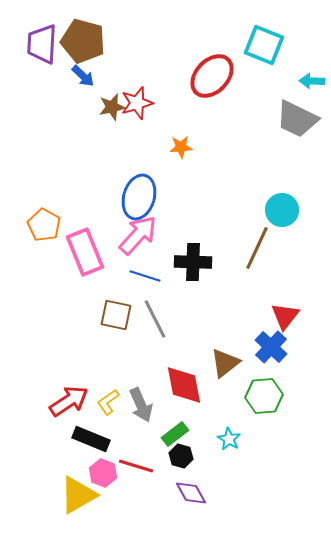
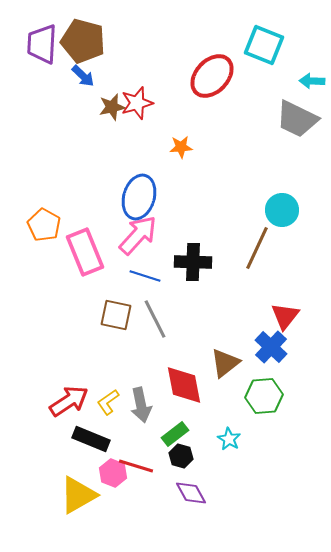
gray arrow: rotated 12 degrees clockwise
pink hexagon: moved 10 px right
